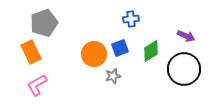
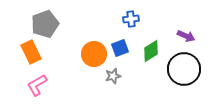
gray pentagon: moved 1 px right, 1 px down
